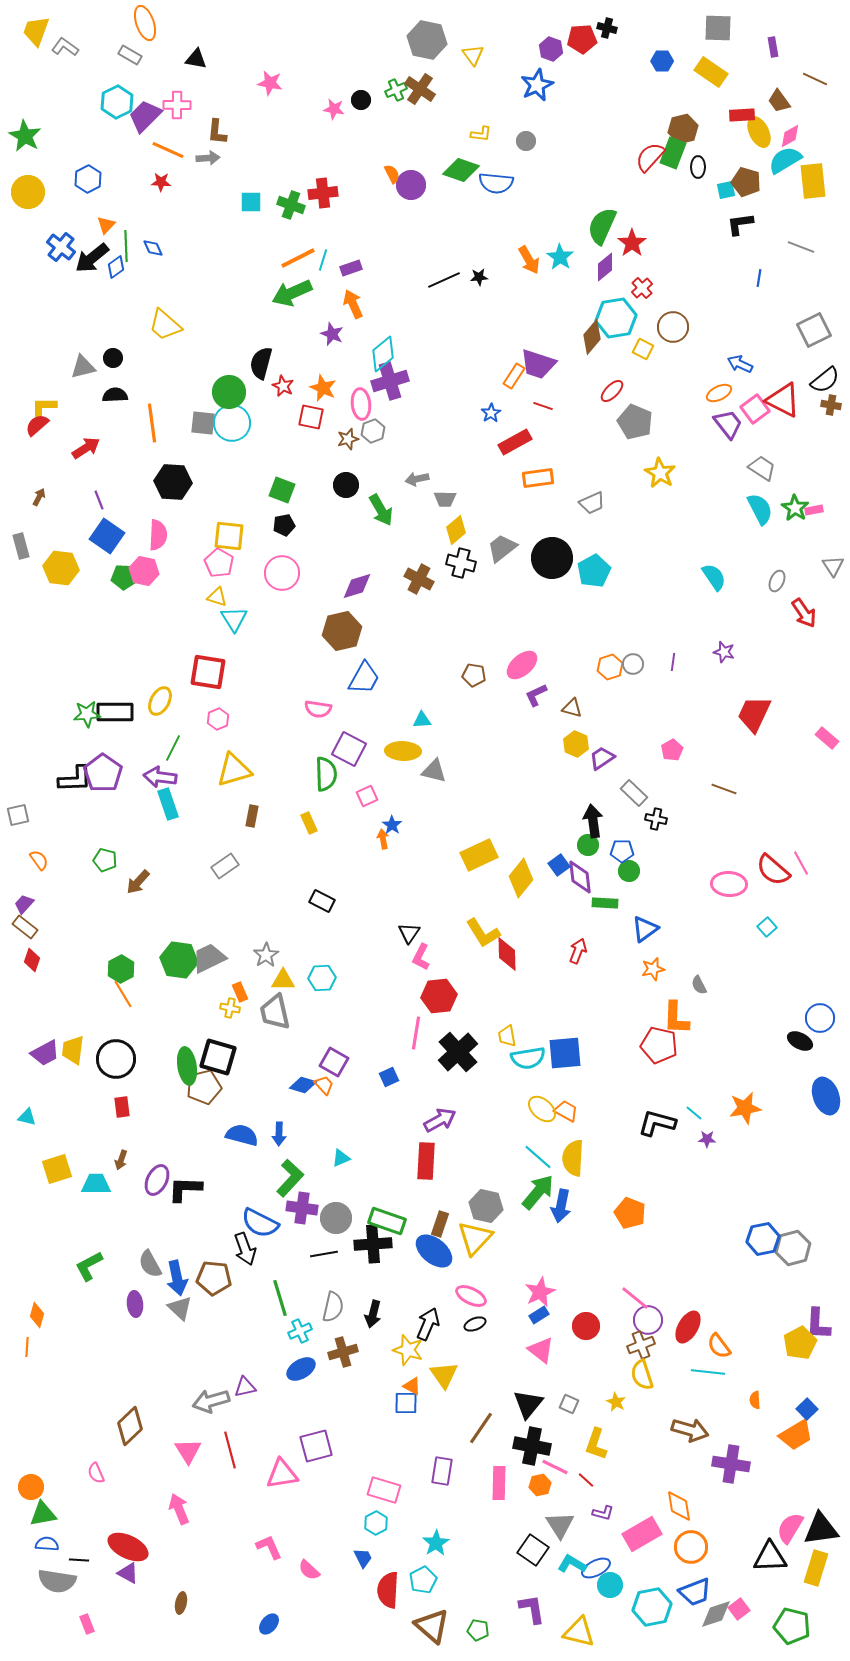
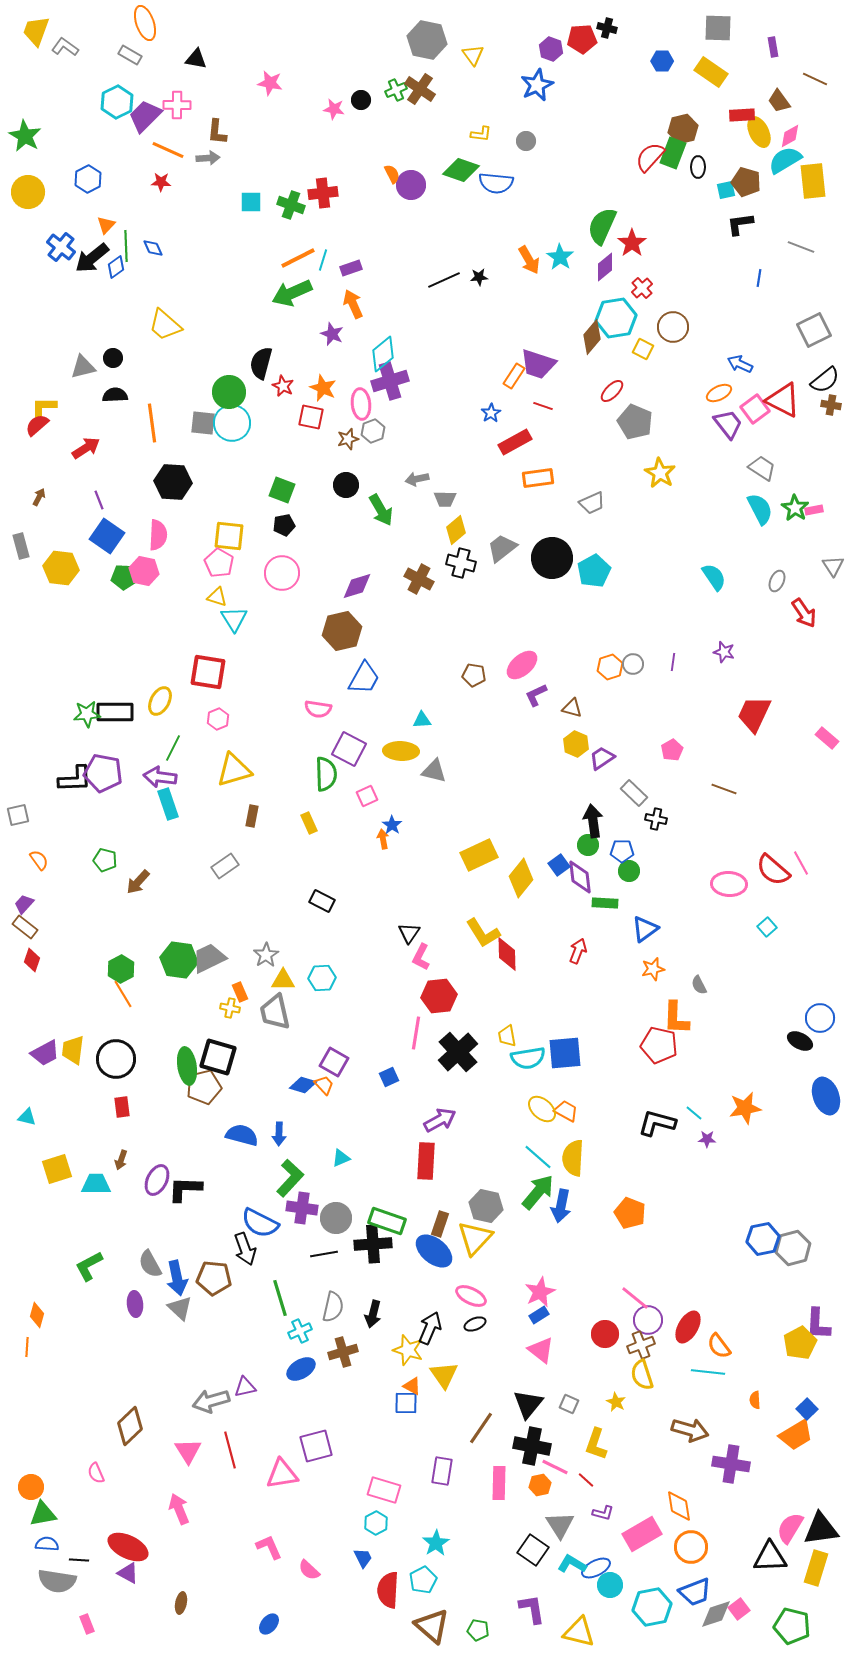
yellow ellipse at (403, 751): moved 2 px left
purple pentagon at (103, 773): rotated 24 degrees counterclockwise
black arrow at (428, 1324): moved 2 px right, 4 px down
red circle at (586, 1326): moved 19 px right, 8 px down
